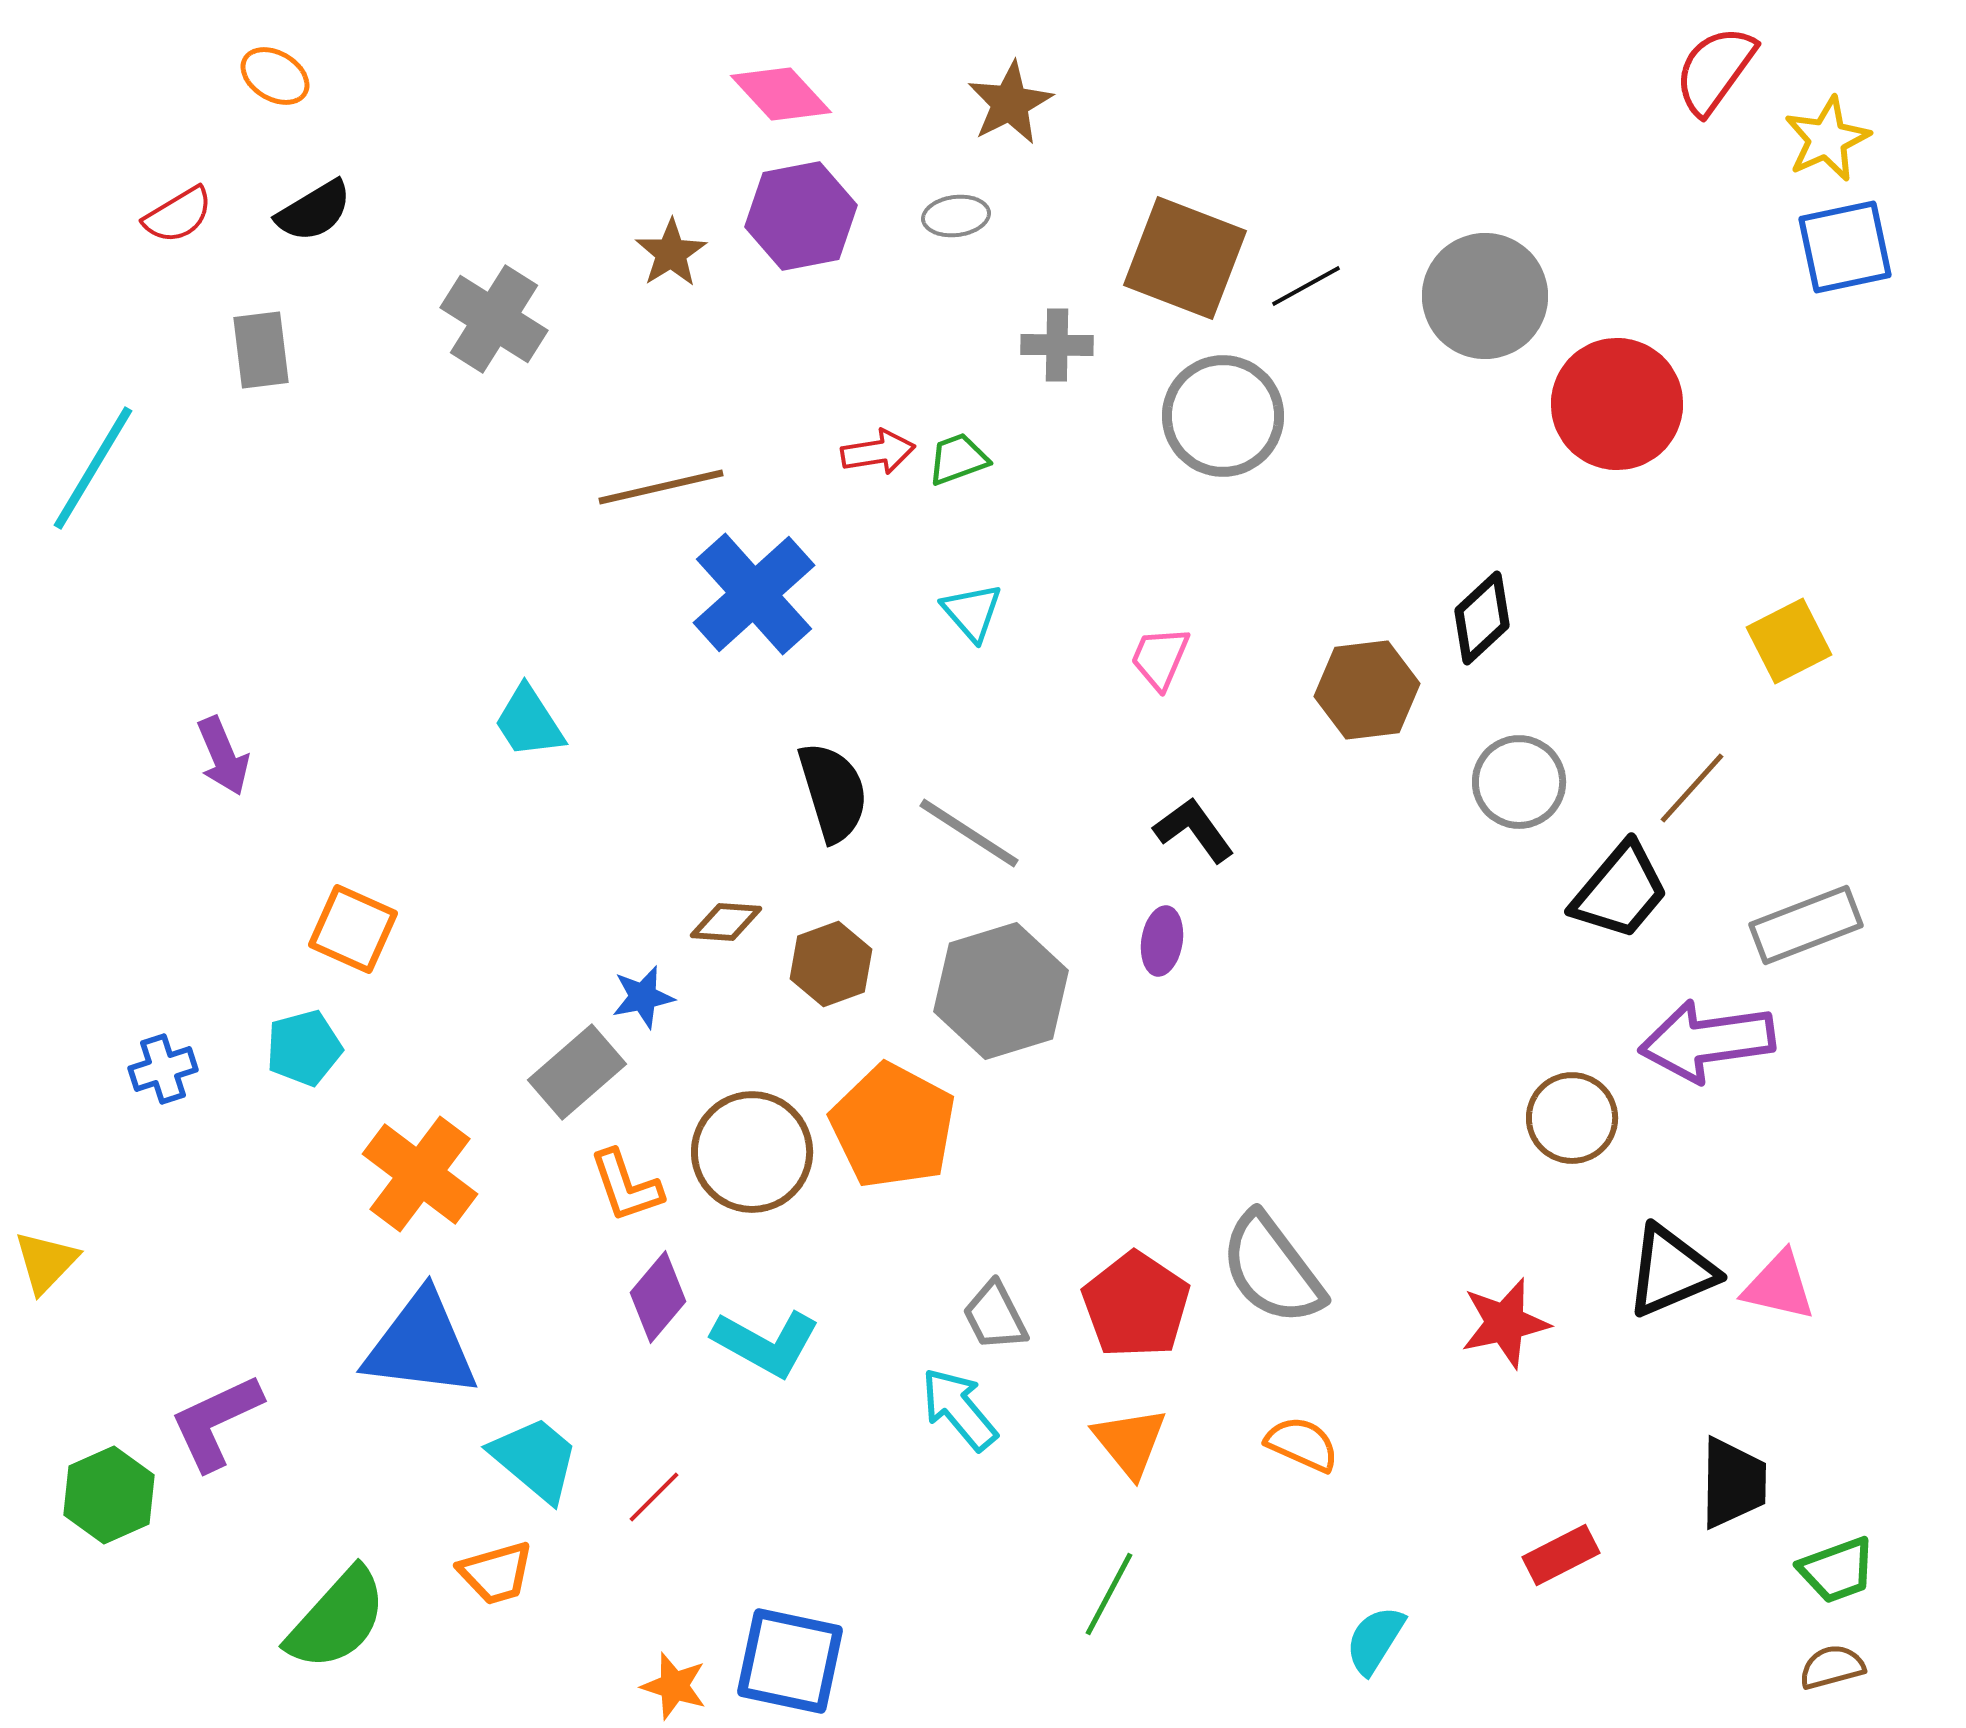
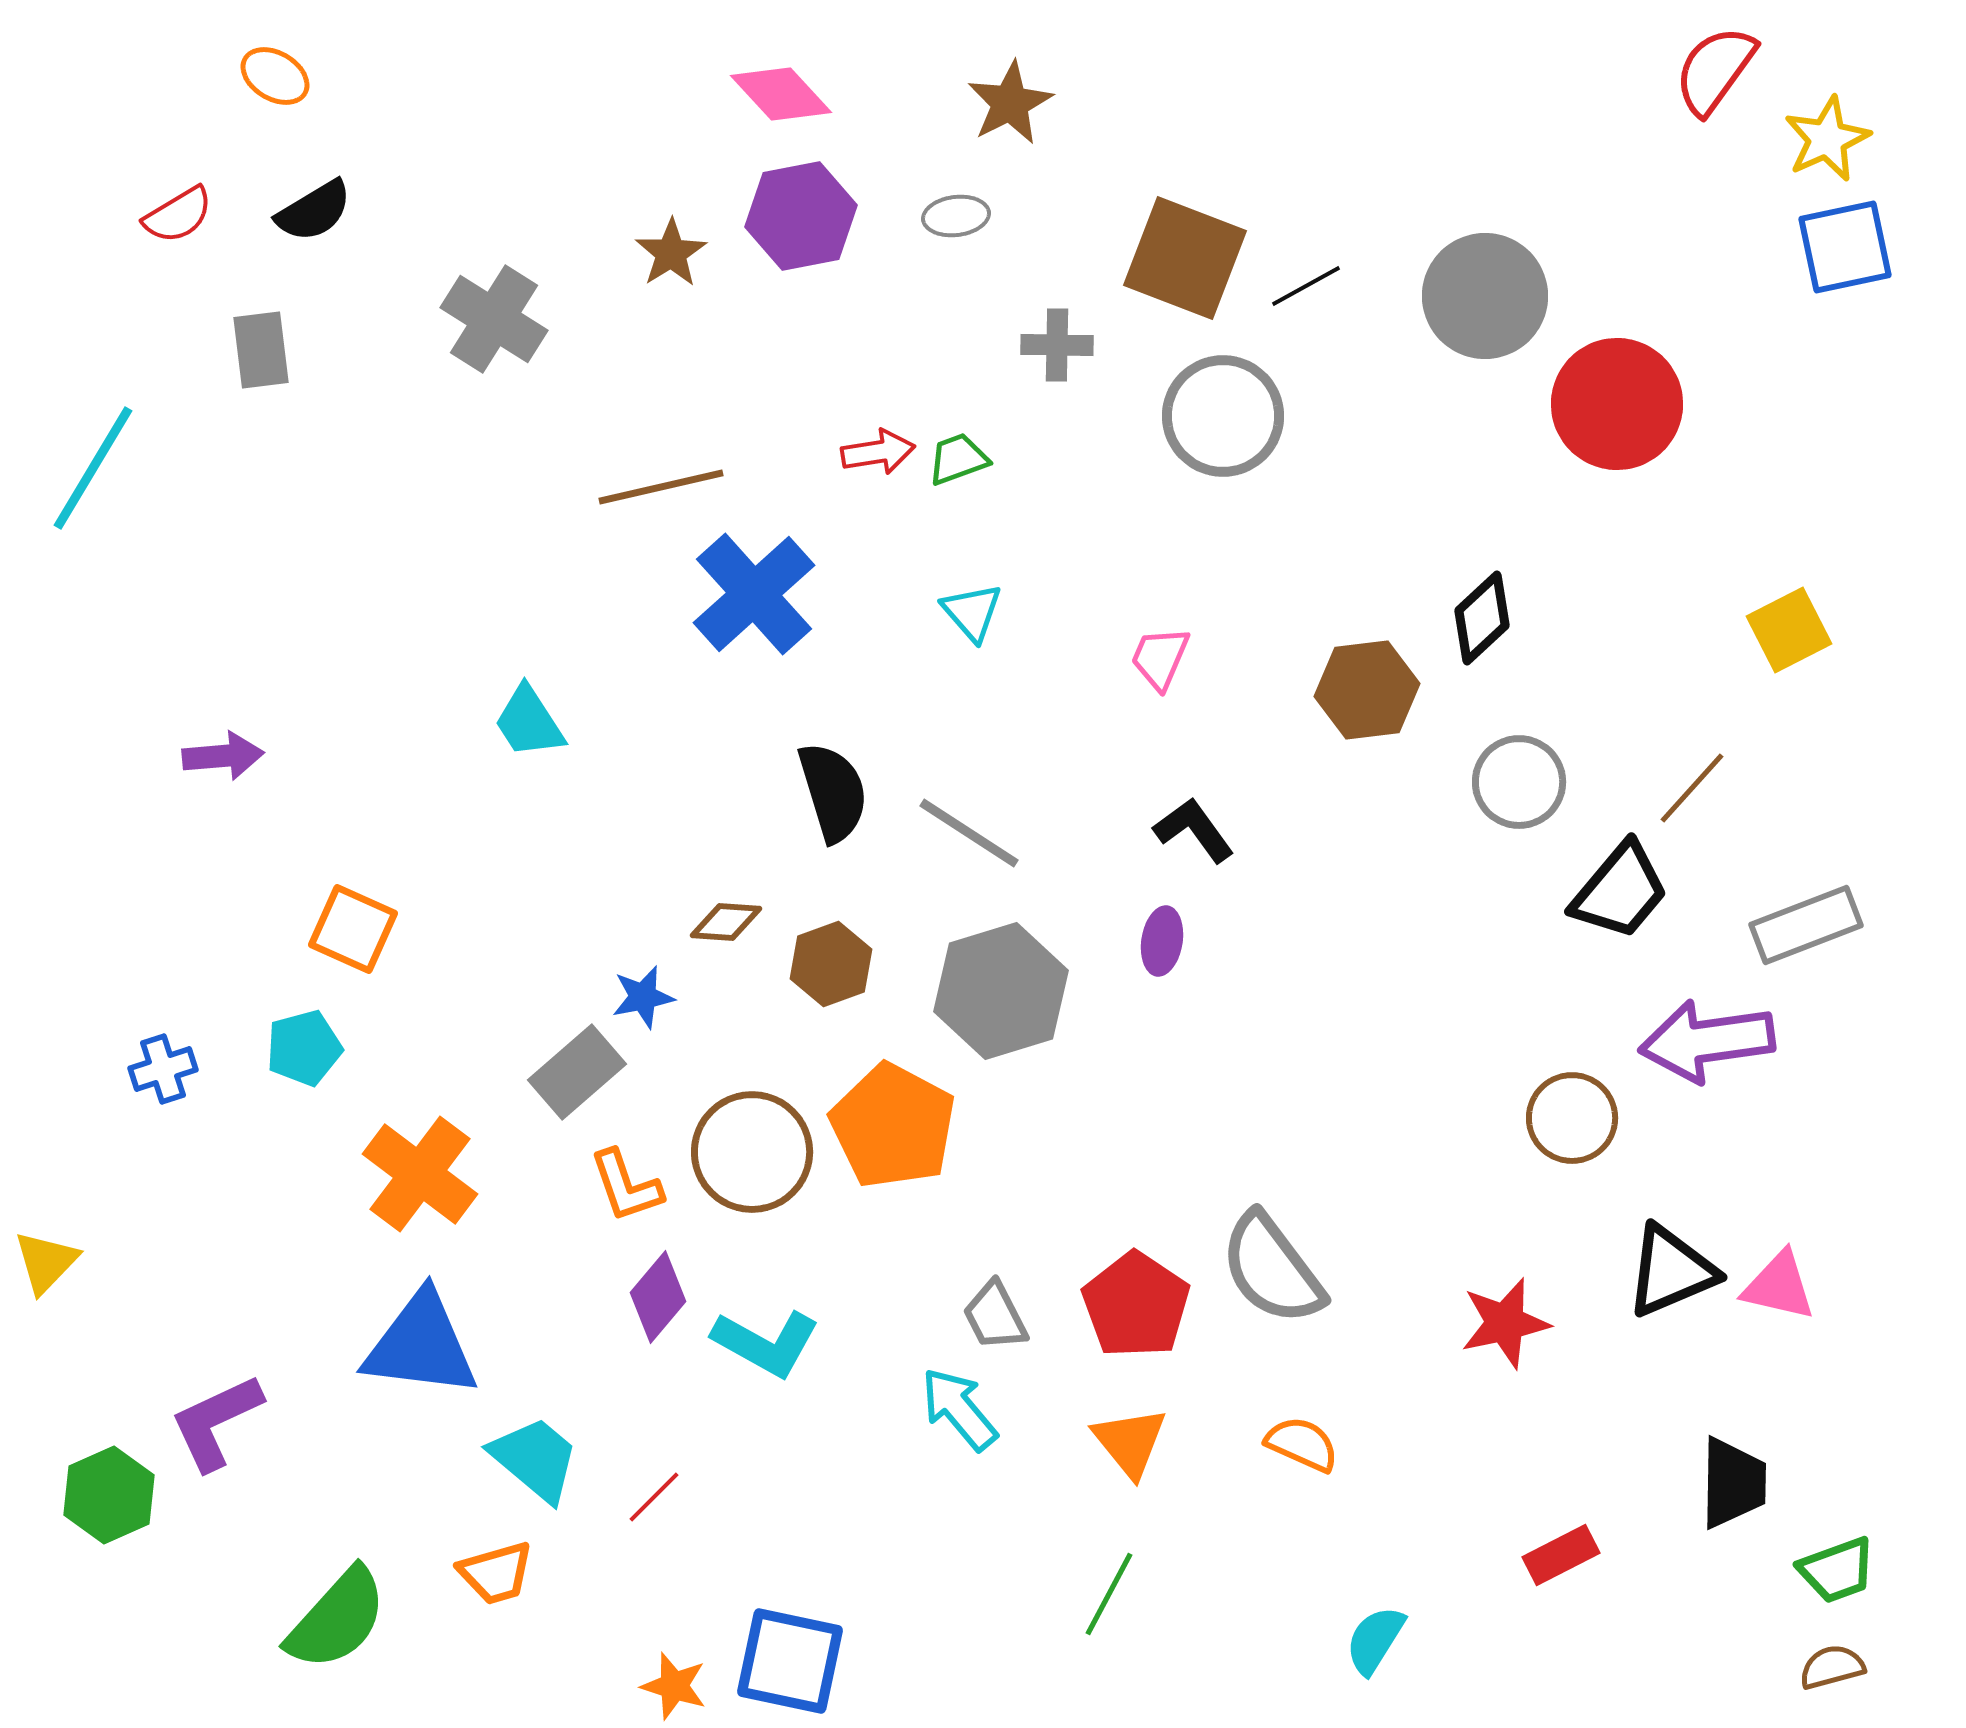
yellow square at (1789, 641): moved 11 px up
purple arrow at (223, 756): rotated 72 degrees counterclockwise
